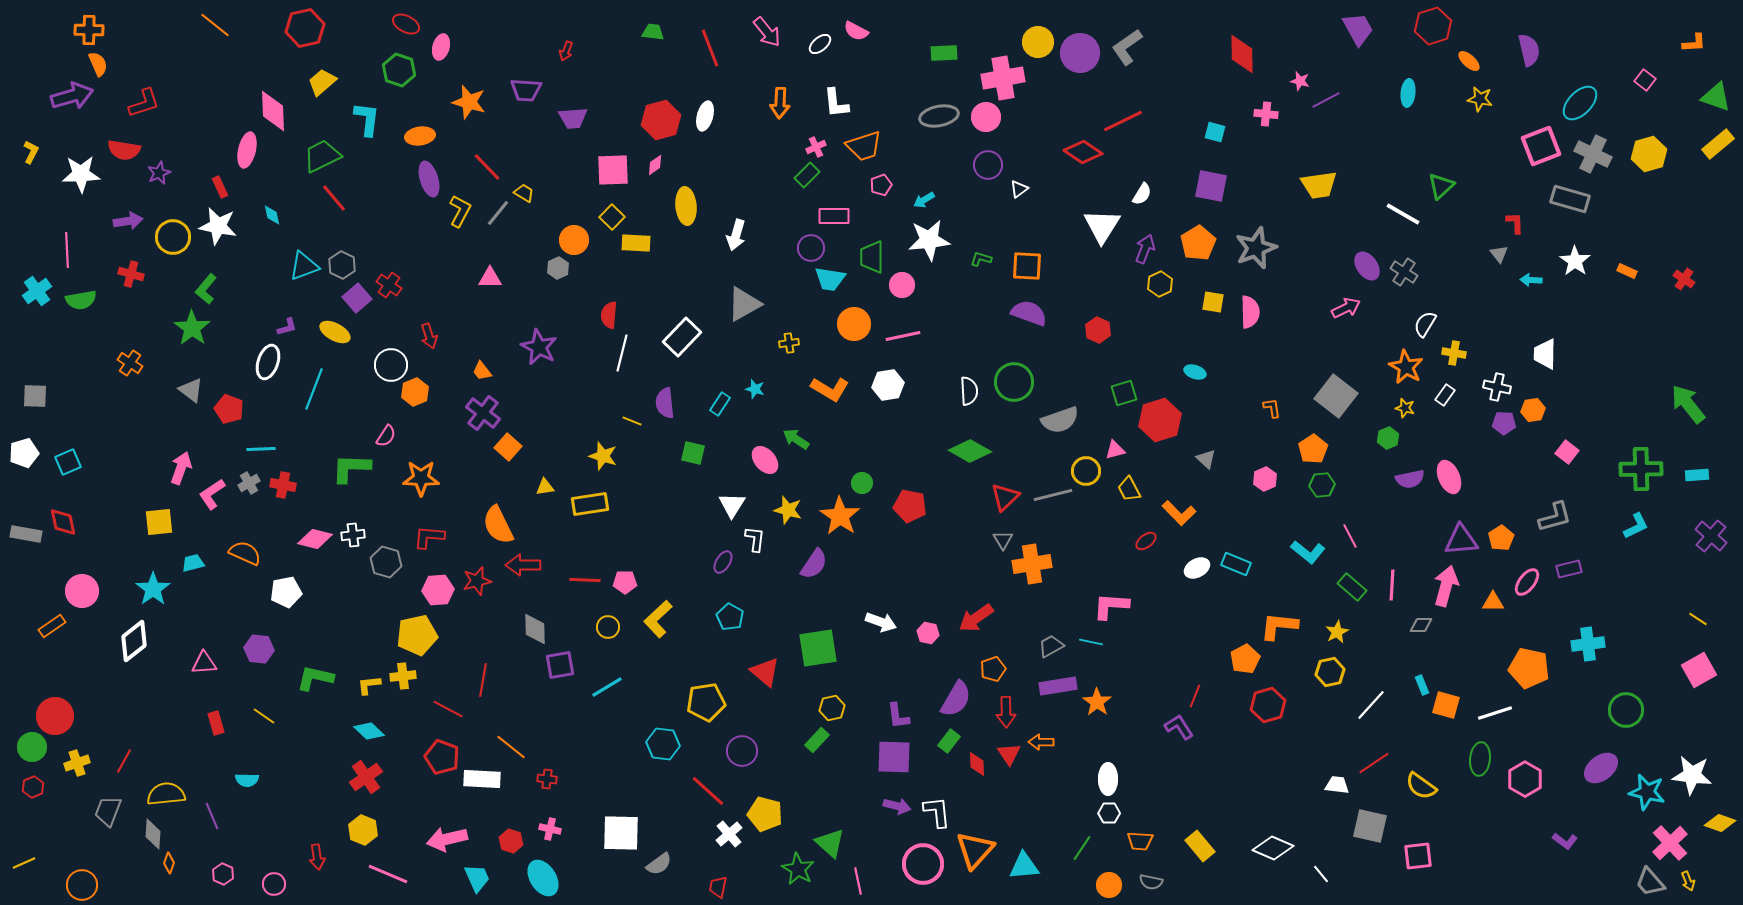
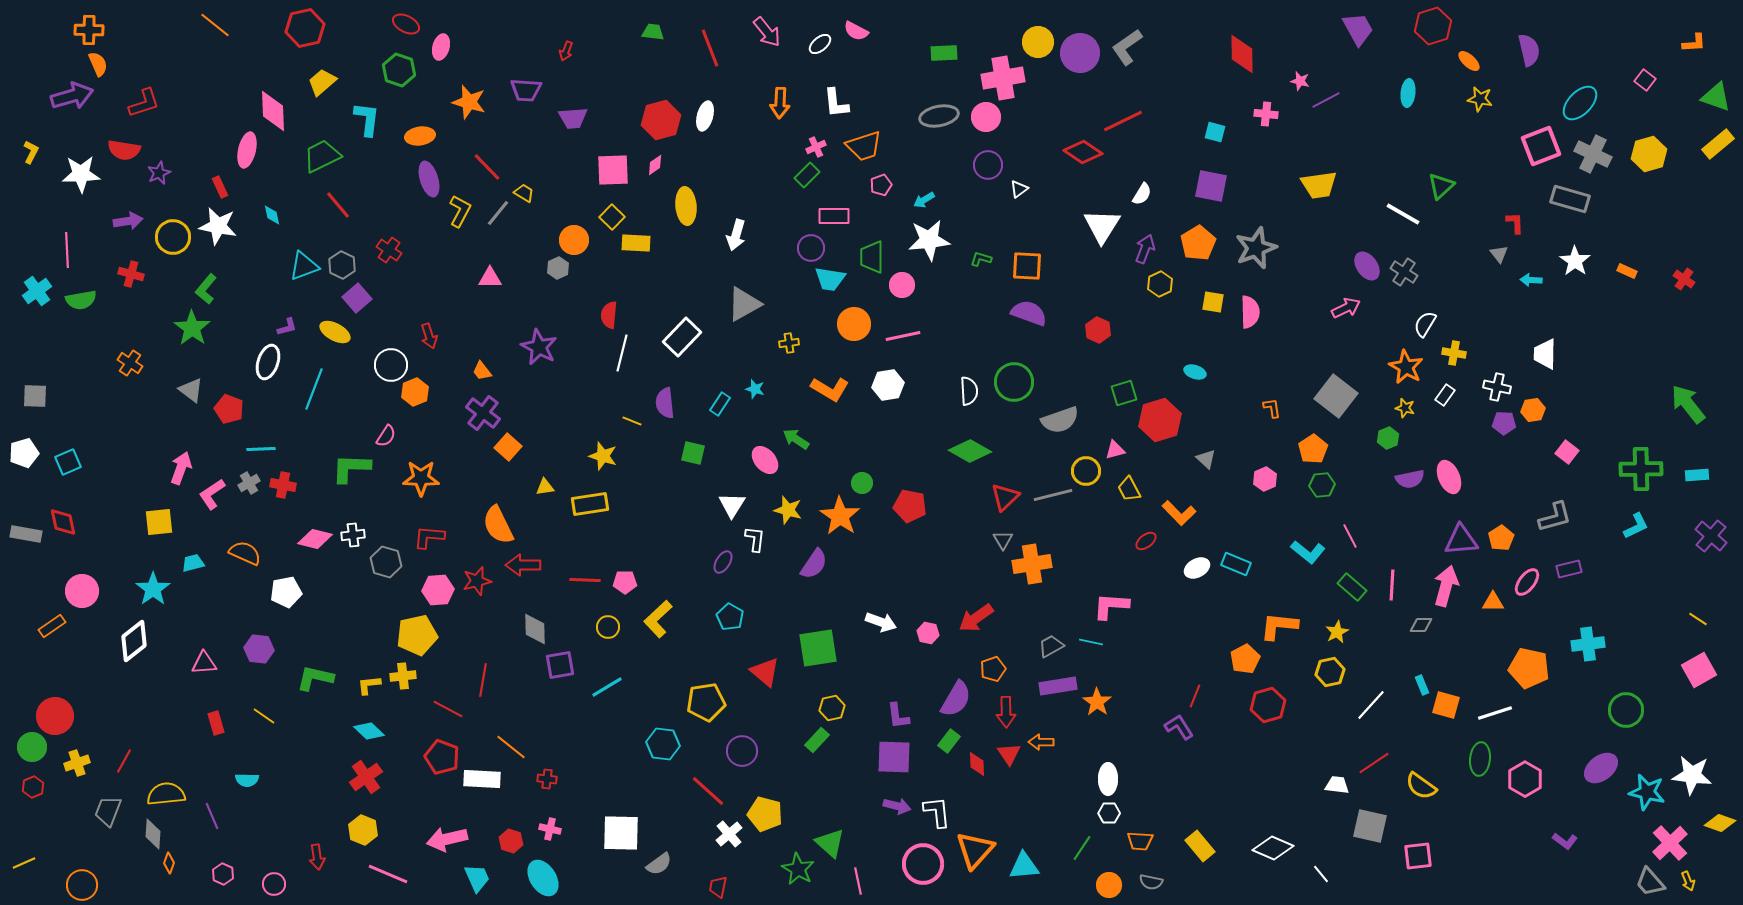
red line at (334, 198): moved 4 px right, 7 px down
red cross at (389, 285): moved 35 px up
